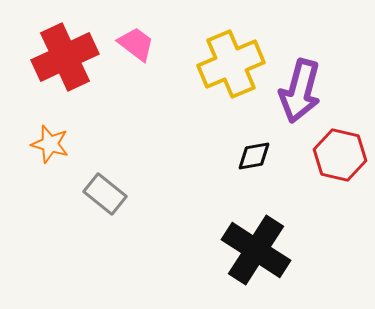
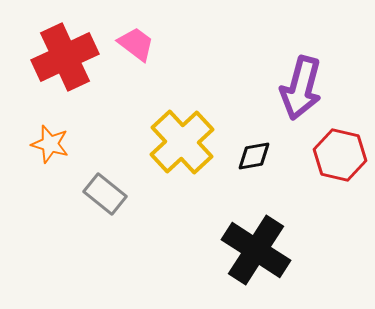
yellow cross: moved 49 px left, 78 px down; rotated 20 degrees counterclockwise
purple arrow: moved 1 px right, 3 px up
